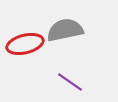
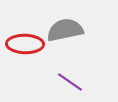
red ellipse: rotated 15 degrees clockwise
